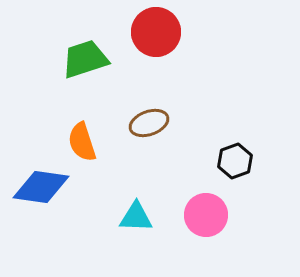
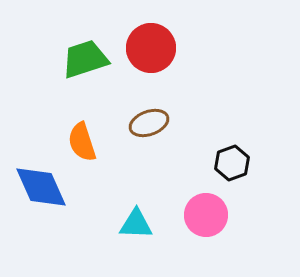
red circle: moved 5 px left, 16 px down
black hexagon: moved 3 px left, 2 px down
blue diamond: rotated 58 degrees clockwise
cyan triangle: moved 7 px down
